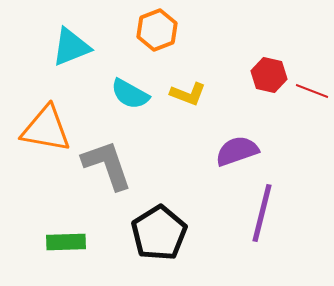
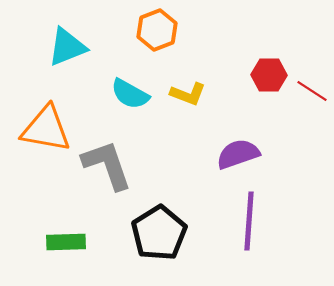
cyan triangle: moved 4 px left
red hexagon: rotated 12 degrees counterclockwise
red line: rotated 12 degrees clockwise
purple semicircle: moved 1 px right, 3 px down
purple line: moved 13 px left, 8 px down; rotated 10 degrees counterclockwise
